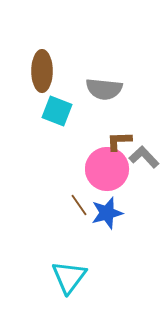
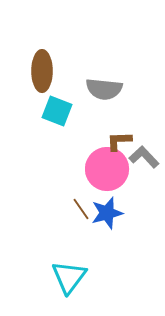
brown line: moved 2 px right, 4 px down
